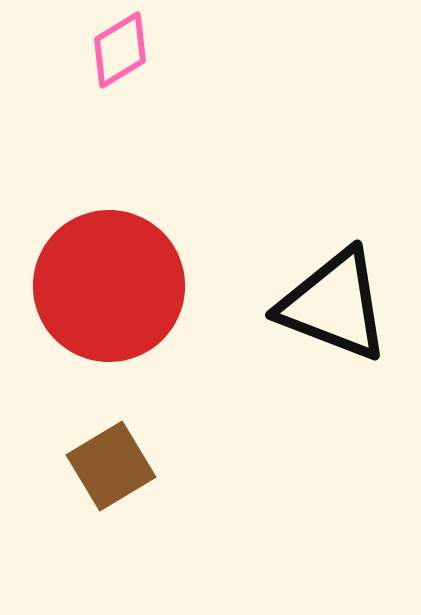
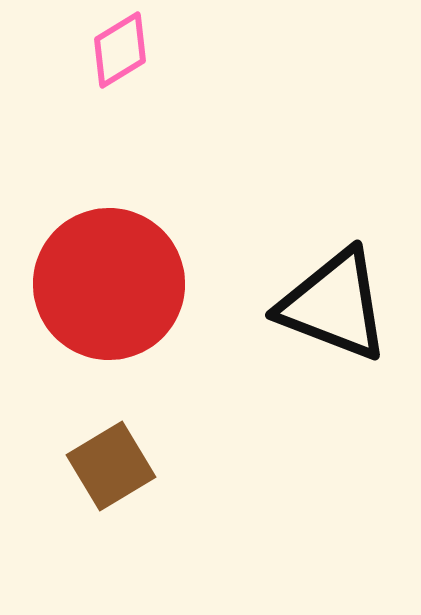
red circle: moved 2 px up
